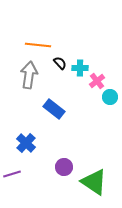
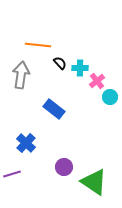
gray arrow: moved 8 px left
